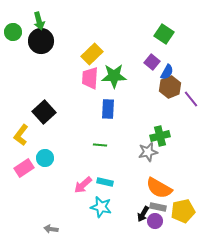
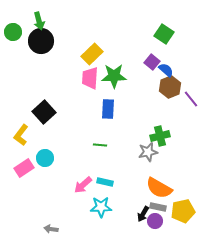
blue semicircle: moved 1 px left, 2 px up; rotated 77 degrees counterclockwise
cyan star: rotated 15 degrees counterclockwise
